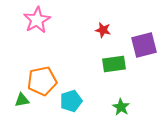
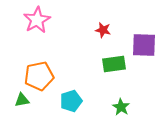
purple square: rotated 16 degrees clockwise
orange pentagon: moved 3 px left, 5 px up
